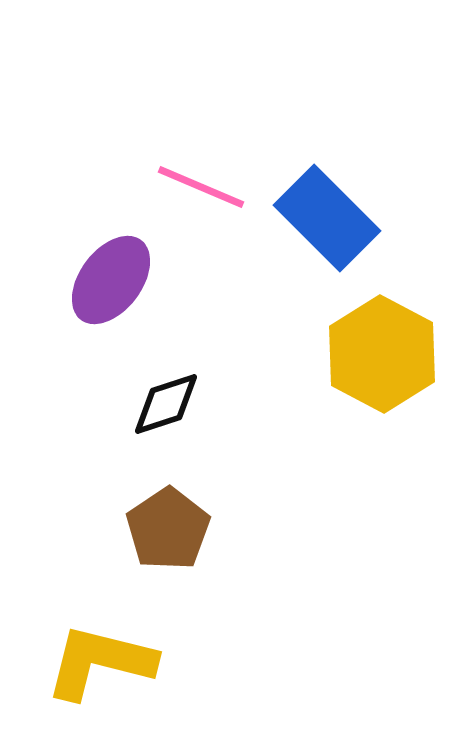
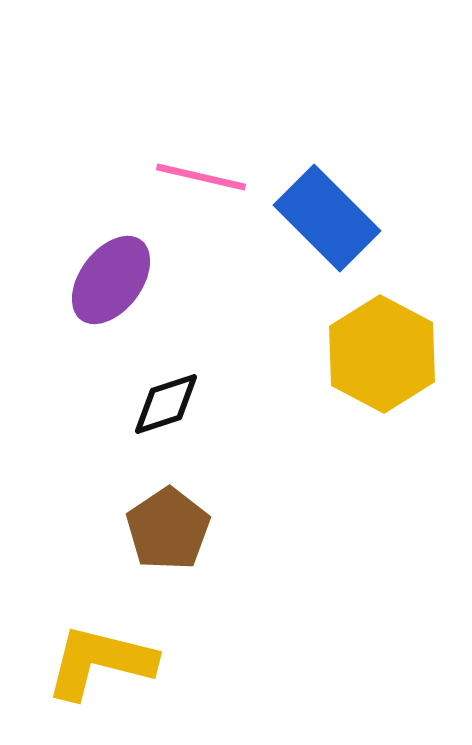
pink line: moved 10 px up; rotated 10 degrees counterclockwise
